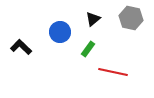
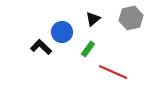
gray hexagon: rotated 25 degrees counterclockwise
blue circle: moved 2 px right
black L-shape: moved 20 px right
red line: rotated 12 degrees clockwise
